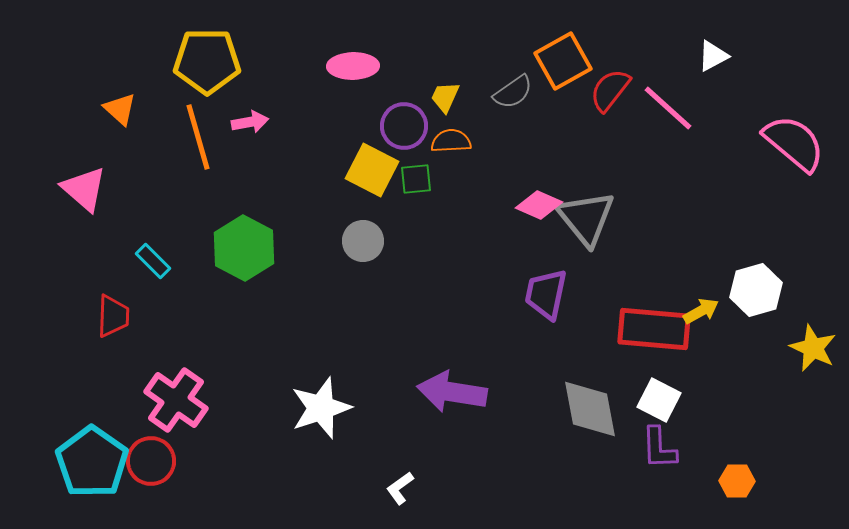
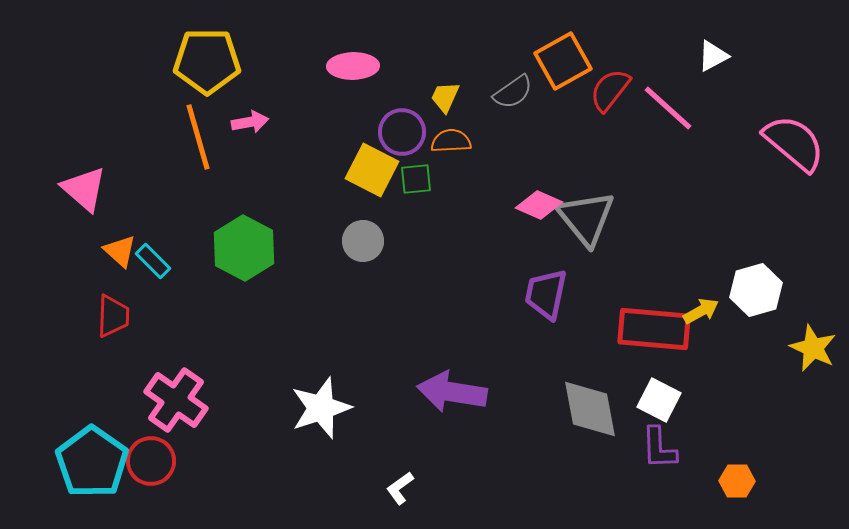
orange triangle: moved 142 px down
purple circle: moved 2 px left, 6 px down
